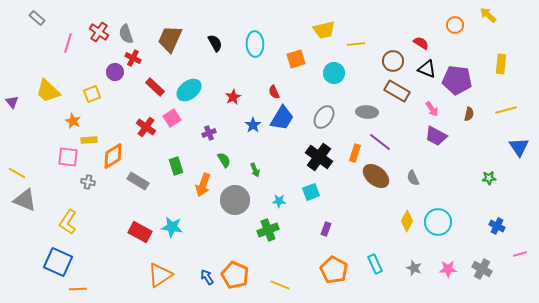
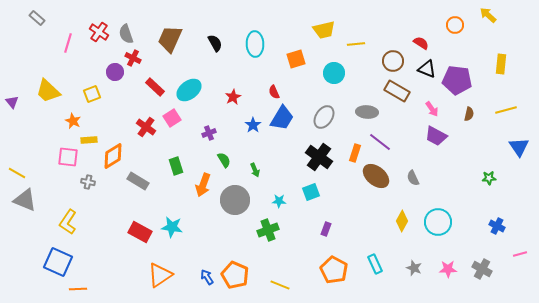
yellow diamond at (407, 221): moved 5 px left
